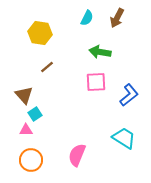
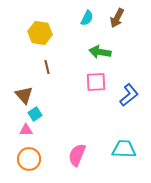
brown line: rotated 64 degrees counterclockwise
cyan trapezoid: moved 11 px down; rotated 30 degrees counterclockwise
orange circle: moved 2 px left, 1 px up
